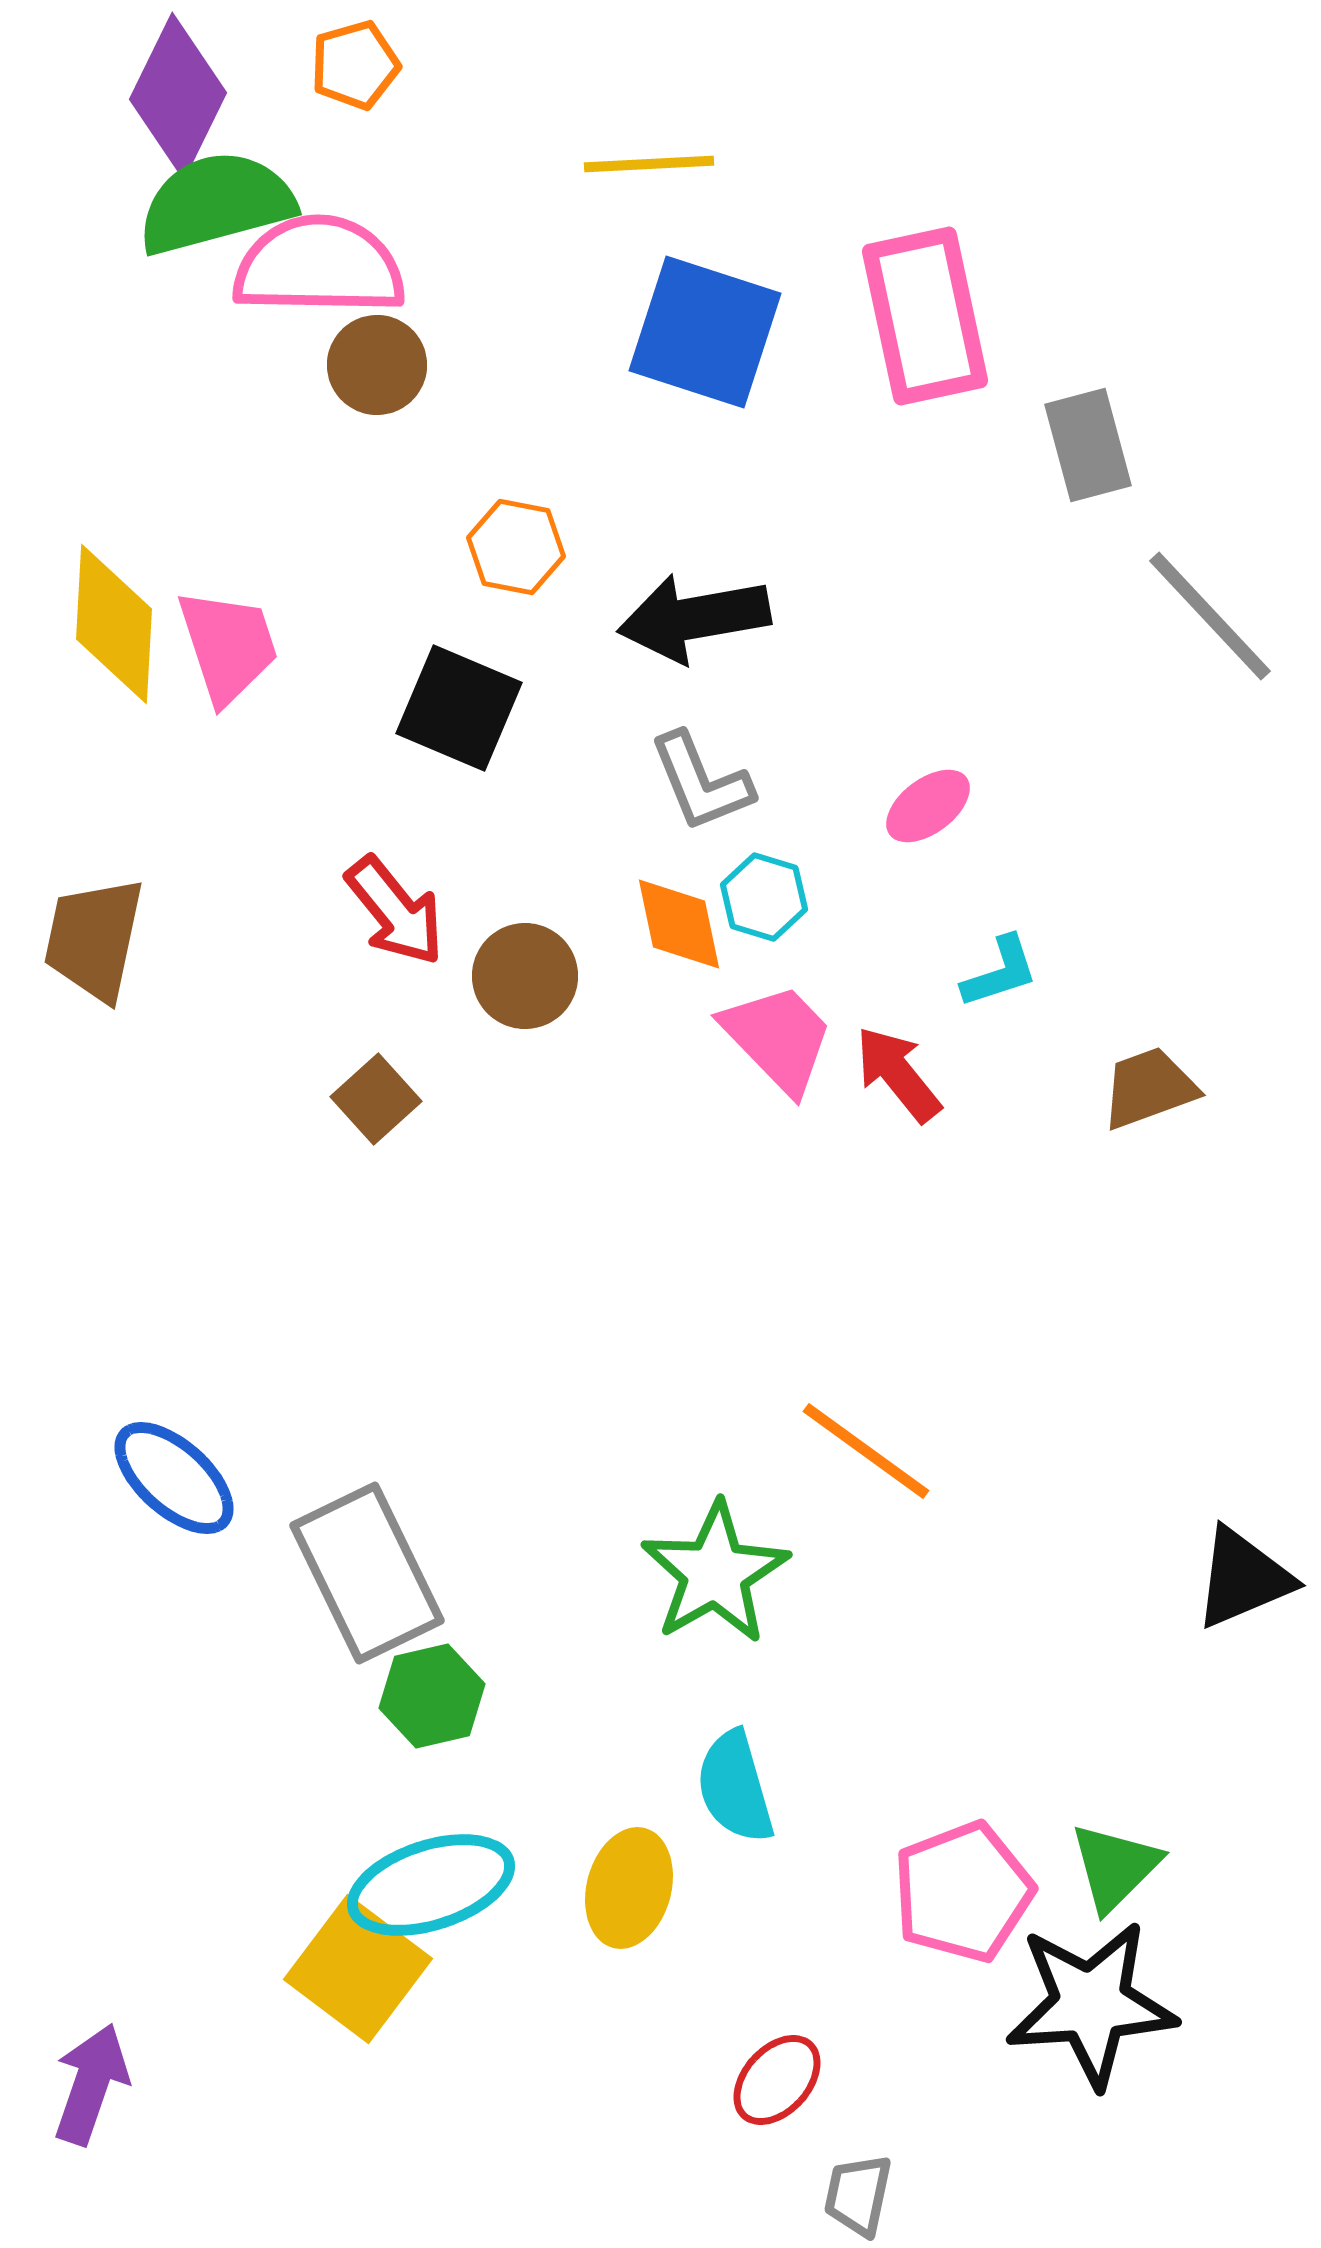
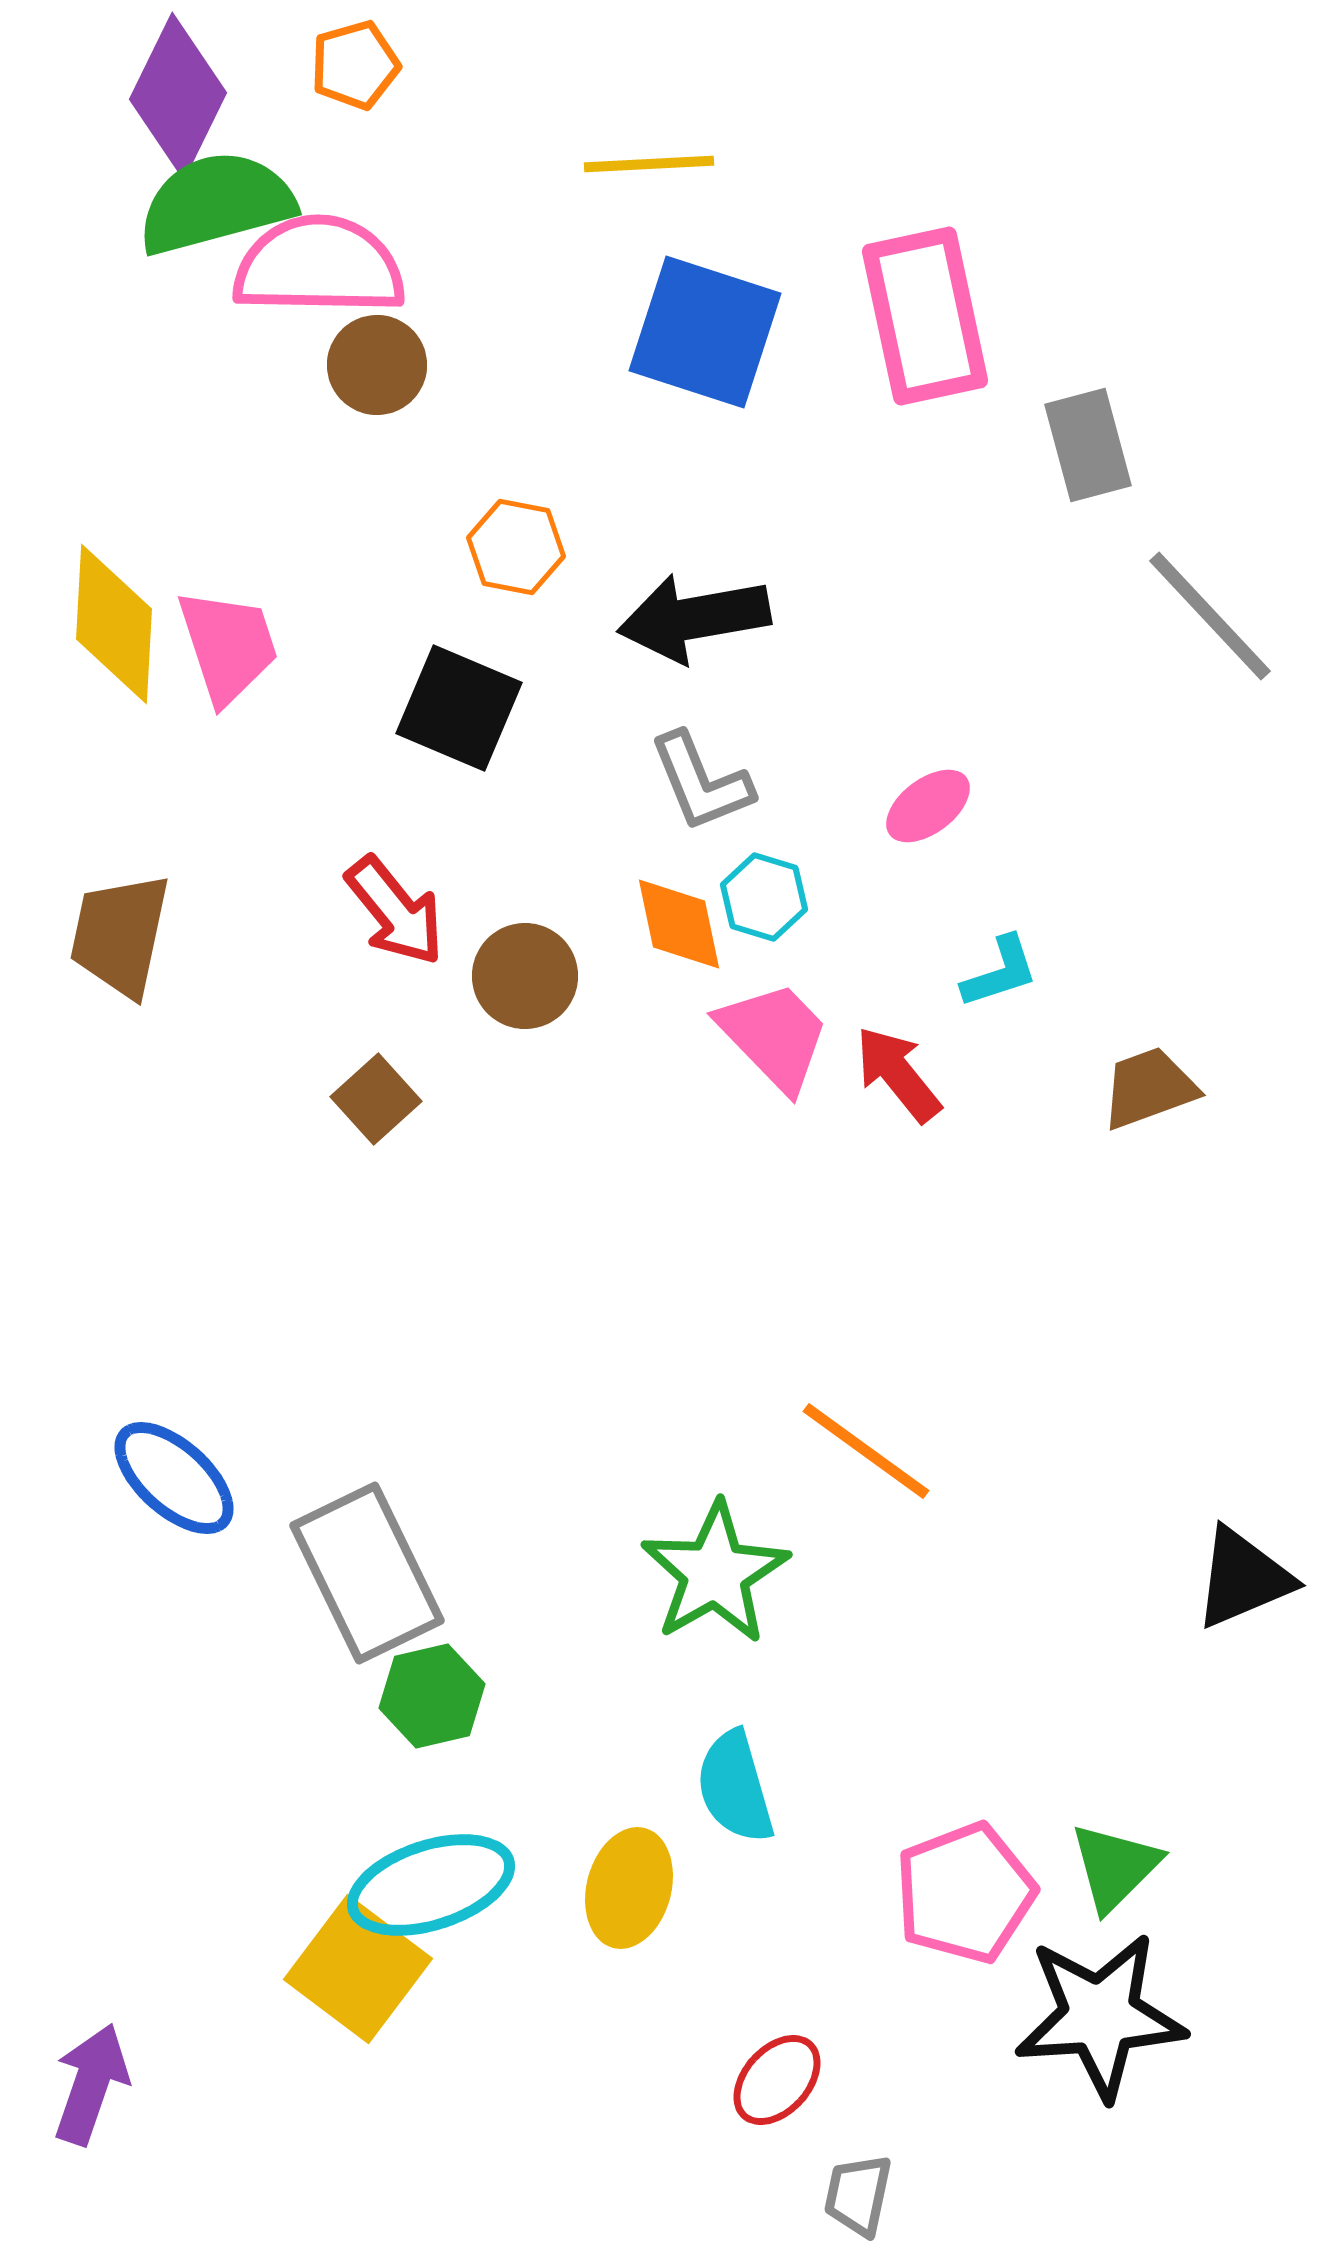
brown trapezoid at (94, 939): moved 26 px right, 4 px up
pink trapezoid at (778, 1038): moved 4 px left, 2 px up
pink pentagon at (963, 1892): moved 2 px right, 1 px down
black star at (1091, 2004): moved 9 px right, 12 px down
